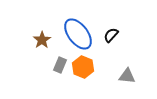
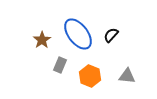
orange hexagon: moved 7 px right, 9 px down
